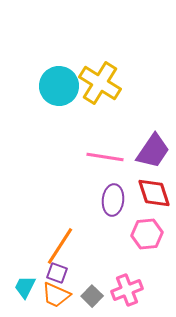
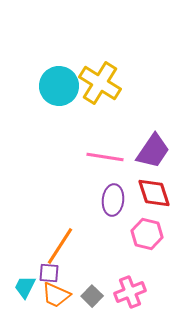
pink hexagon: rotated 20 degrees clockwise
purple square: moved 8 px left; rotated 15 degrees counterclockwise
pink cross: moved 3 px right, 2 px down
